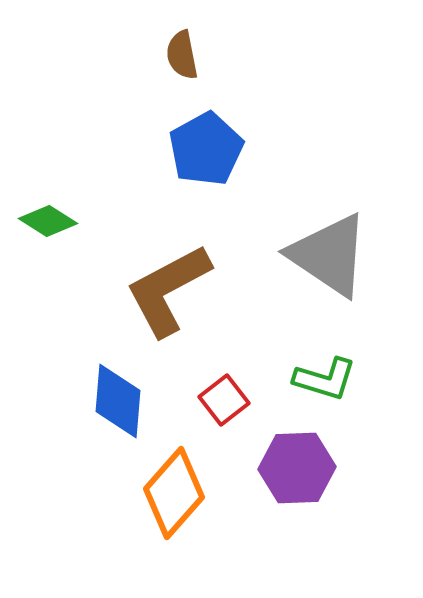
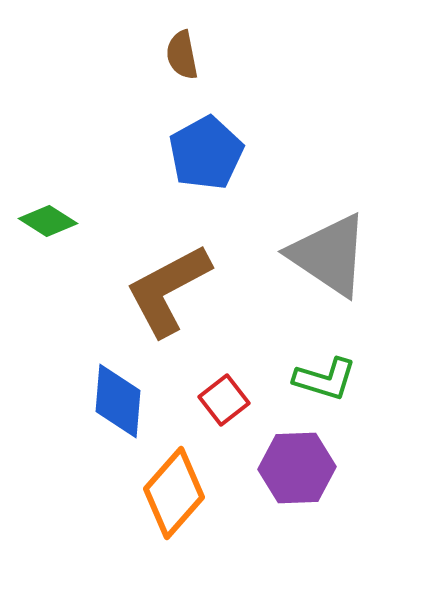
blue pentagon: moved 4 px down
